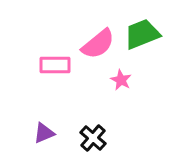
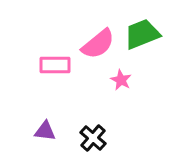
purple triangle: moved 1 px right, 2 px up; rotated 30 degrees clockwise
